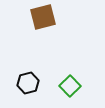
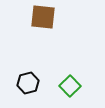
brown square: rotated 20 degrees clockwise
